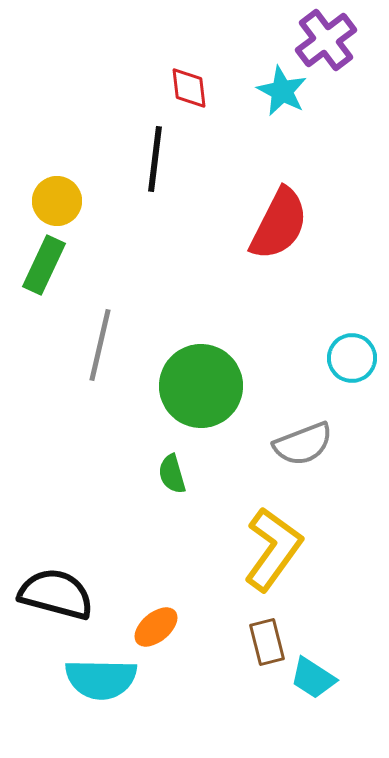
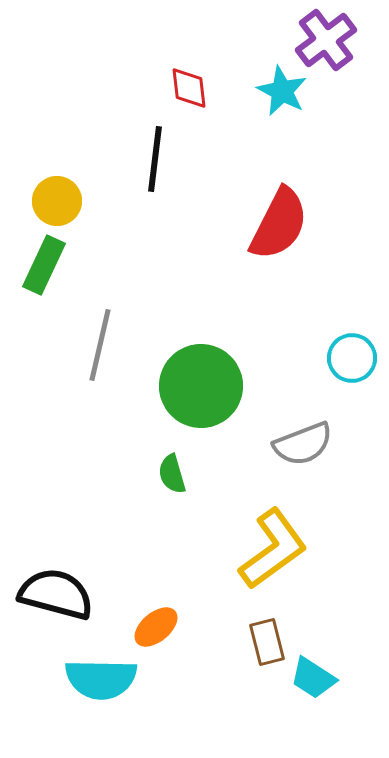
yellow L-shape: rotated 18 degrees clockwise
